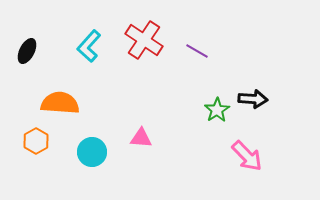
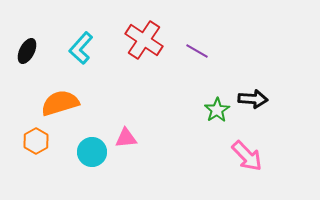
cyan L-shape: moved 8 px left, 2 px down
orange semicircle: rotated 21 degrees counterclockwise
pink triangle: moved 15 px left; rotated 10 degrees counterclockwise
